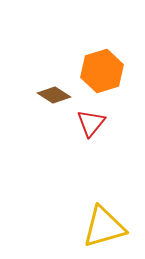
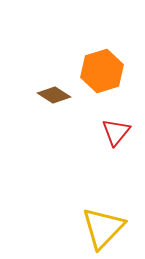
red triangle: moved 25 px right, 9 px down
yellow triangle: moved 1 px left, 1 px down; rotated 30 degrees counterclockwise
